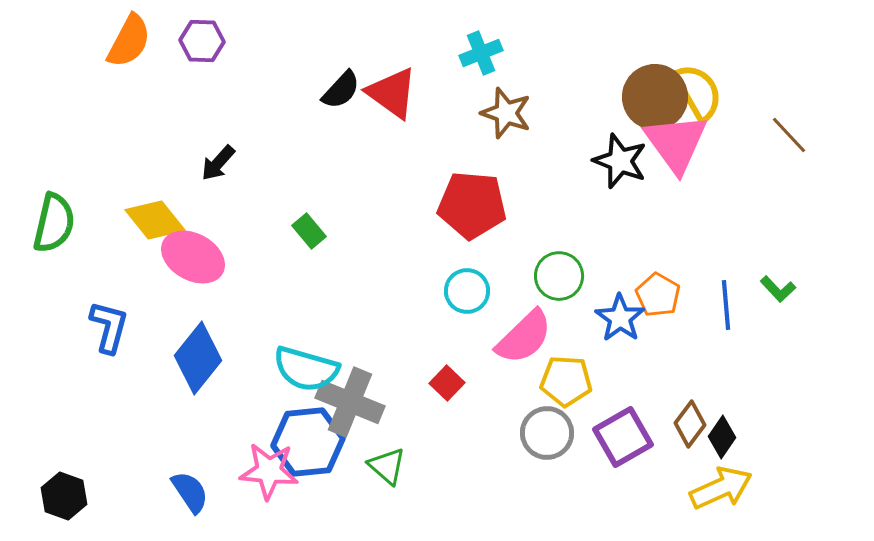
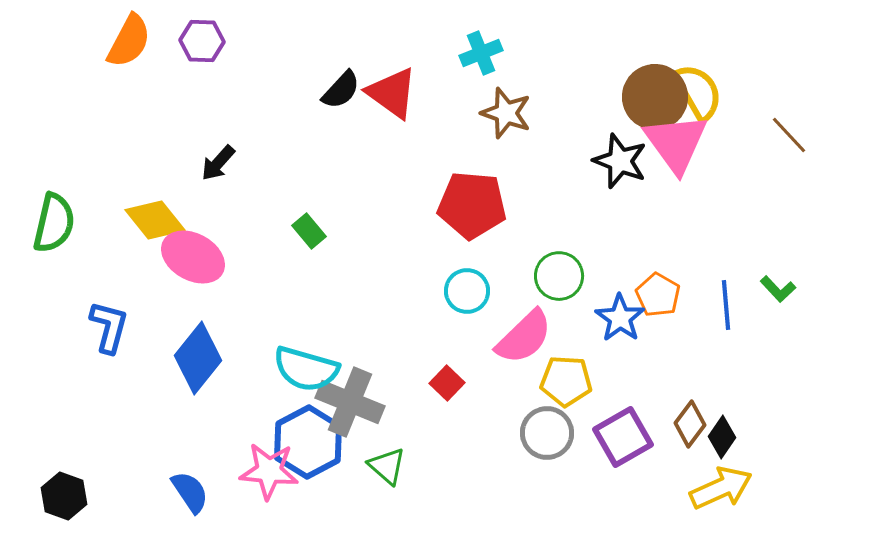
blue hexagon: rotated 22 degrees counterclockwise
